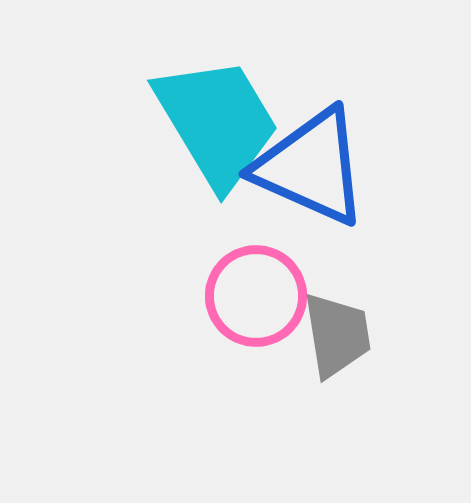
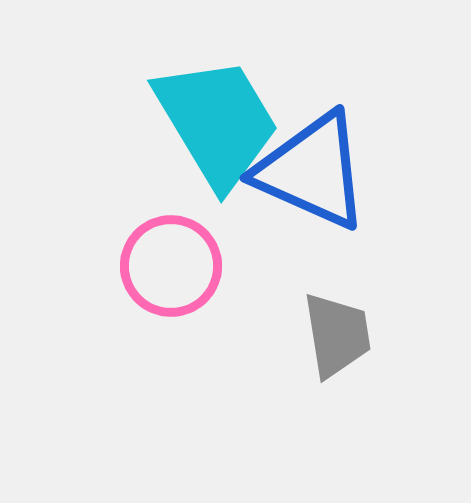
blue triangle: moved 1 px right, 4 px down
pink circle: moved 85 px left, 30 px up
